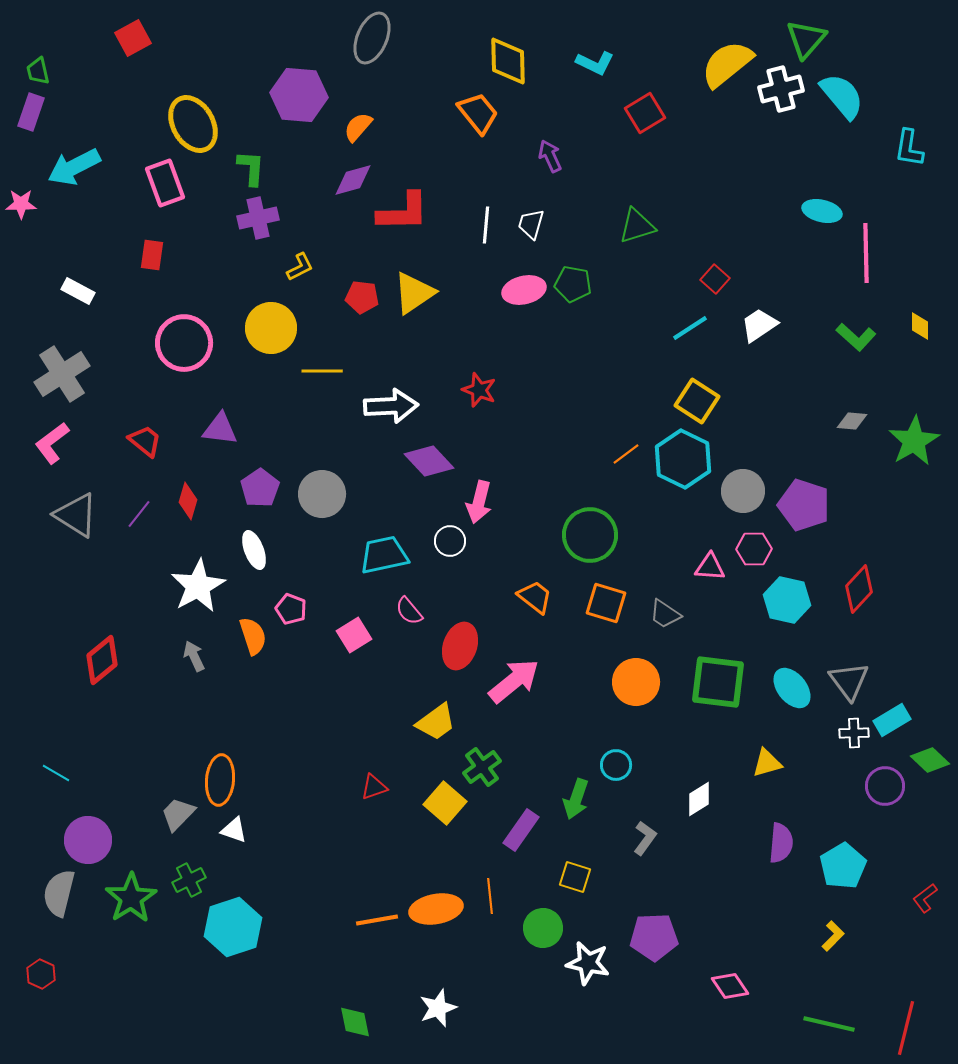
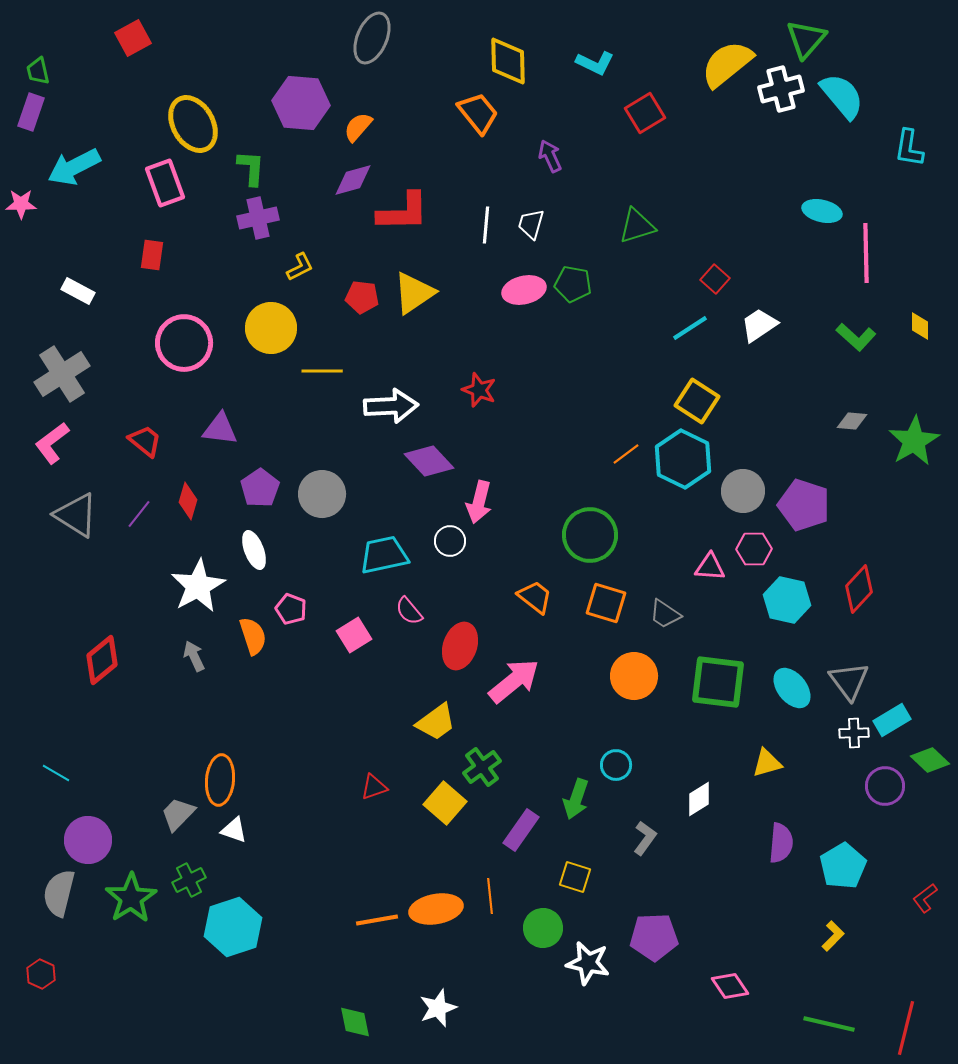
purple hexagon at (299, 95): moved 2 px right, 8 px down
orange circle at (636, 682): moved 2 px left, 6 px up
